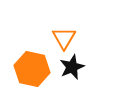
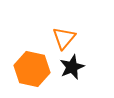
orange triangle: rotated 10 degrees clockwise
